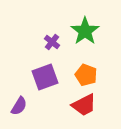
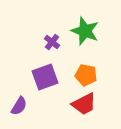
green star: rotated 16 degrees counterclockwise
orange pentagon: rotated 10 degrees counterclockwise
red trapezoid: moved 1 px up
